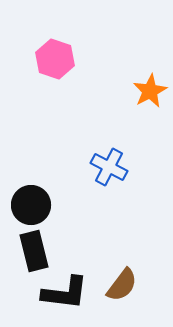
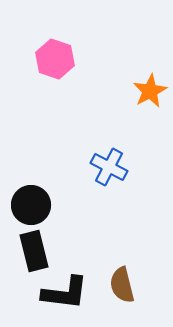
brown semicircle: rotated 129 degrees clockwise
